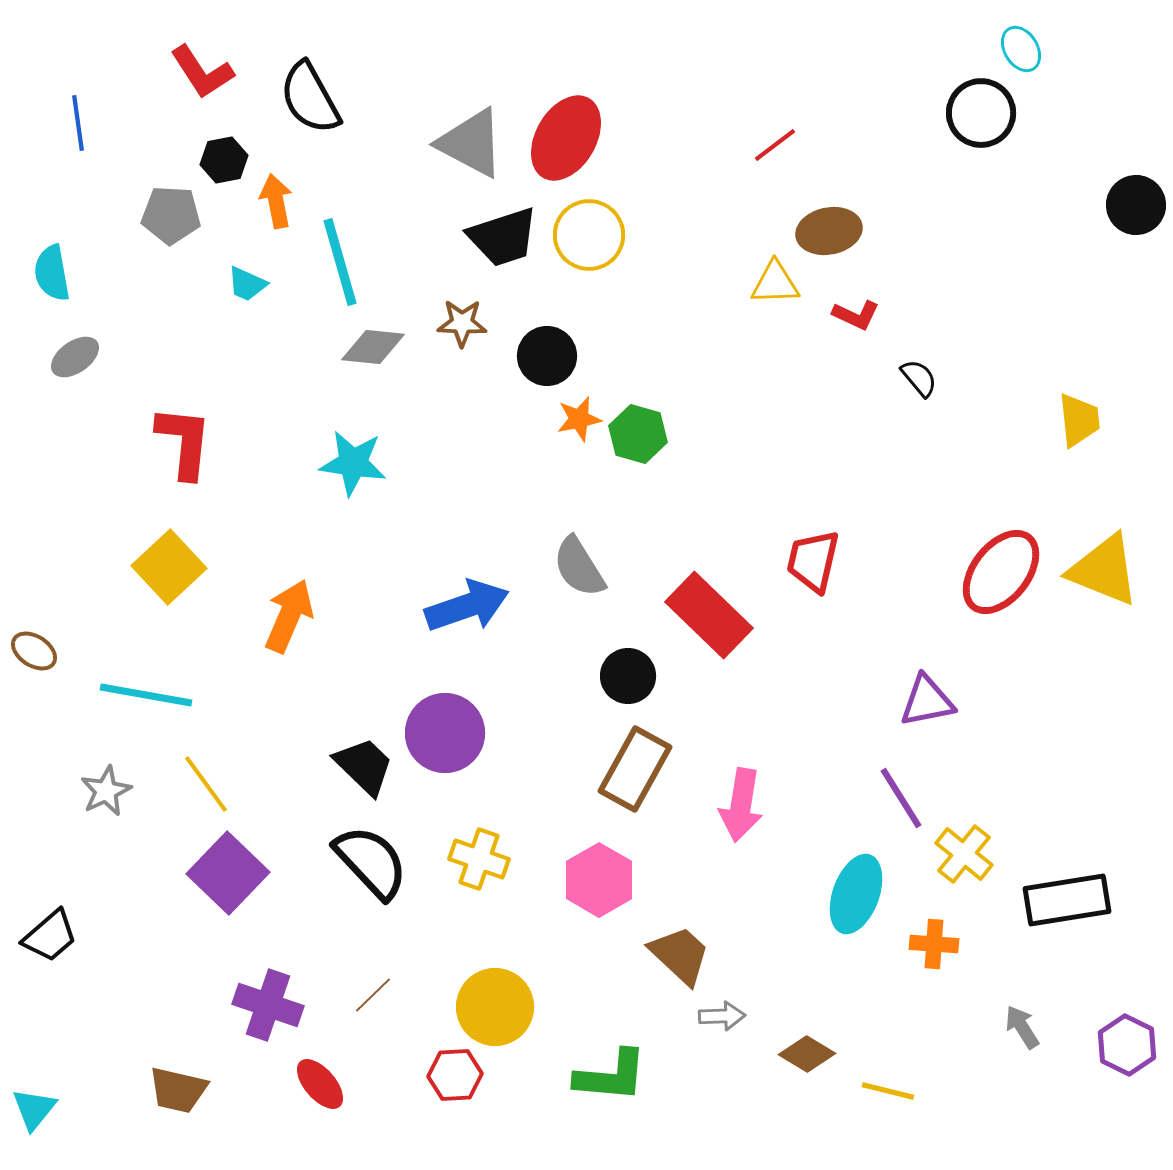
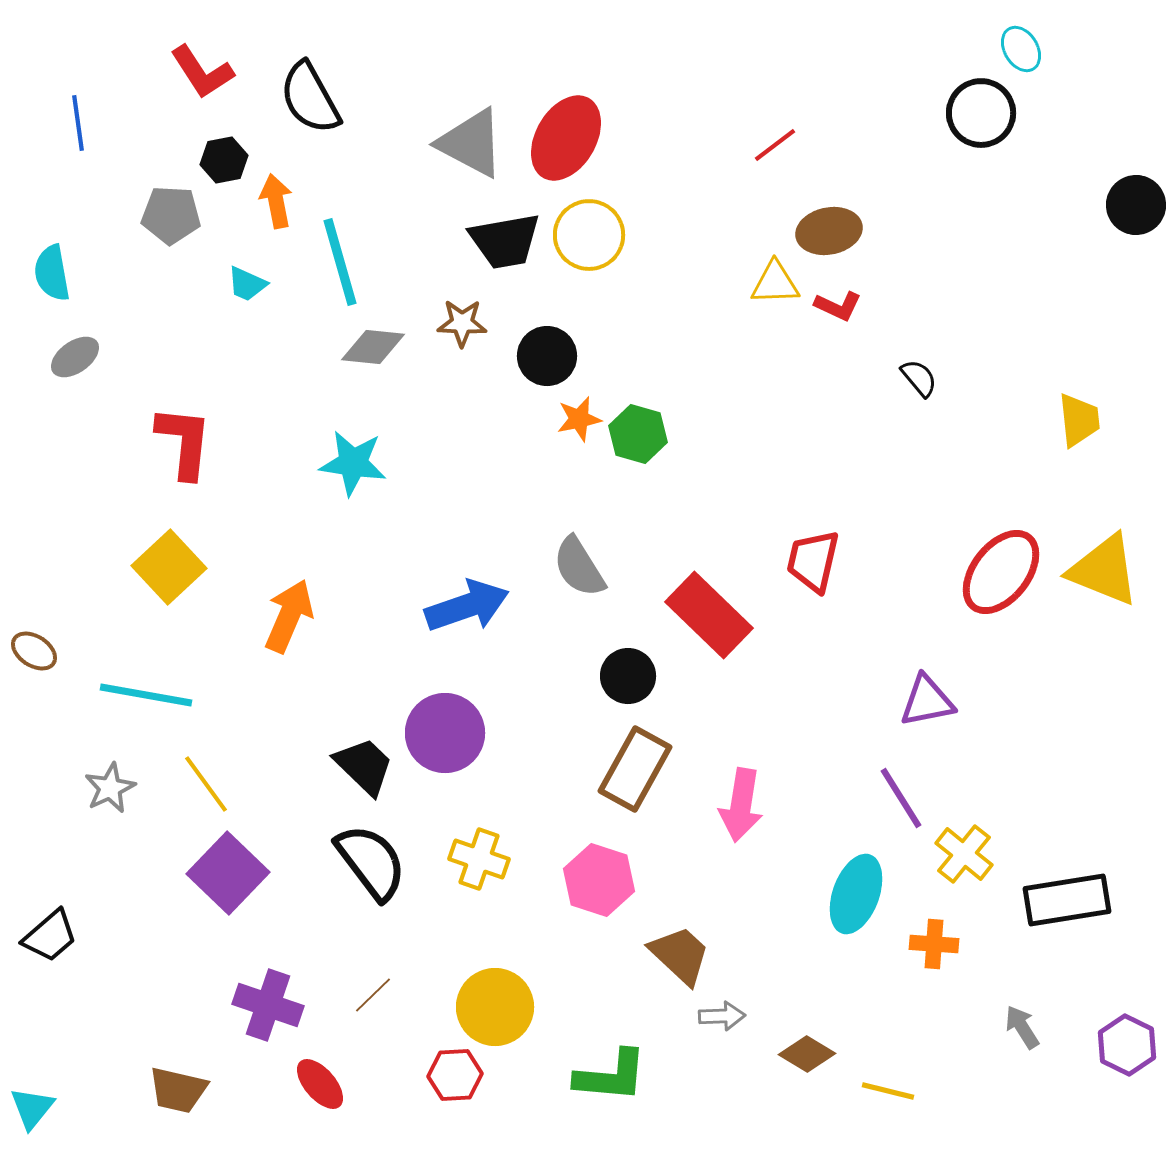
black trapezoid at (503, 237): moved 2 px right, 4 px down; rotated 8 degrees clockwise
red L-shape at (856, 315): moved 18 px left, 9 px up
gray star at (106, 791): moved 4 px right, 3 px up
black semicircle at (371, 862): rotated 6 degrees clockwise
pink hexagon at (599, 880): rotated 12 degrees counterclockwise
cyan triangle at (34, 1109): moved 2 px left, 1 px up
